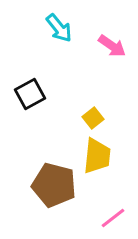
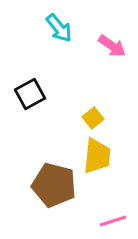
pink line: moved 3 px down; rotated 20 degrees clockwise
